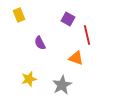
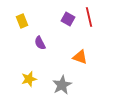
yellow rectangle: moved 3 px right, 6 px down
red line: moved 2 px right, 18 px up
orange triangle: moved 4 px right, 1 px up
